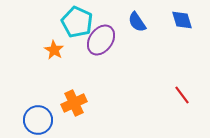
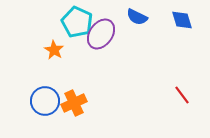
blue semicircle: moved 5 px up; rotated 30 degrees counterclockwise
purple ellipse: moved 6 px up
blue circle: moved 7 px right, 19 px up
